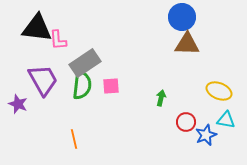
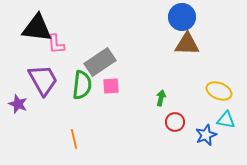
pink L-shape: moved 2 px left, 4 px down
gray rectangle: moved 15 px right, 1 px up
red circle: moved 11 px left
